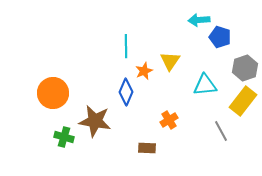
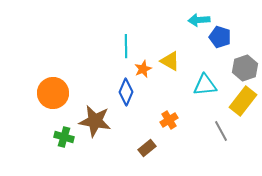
yellow triangle: rotated 35 degrees counterclockwise
orange star: moved 1 px left, 2 px up
brown rectangle: rotated 42 degrees counterclockwise
